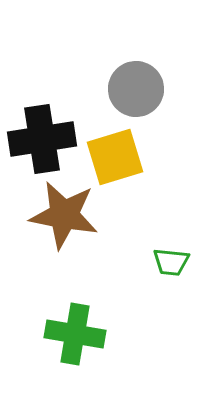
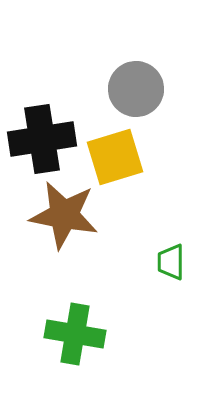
green trapezoid: rotated 84 degrees clockwise
